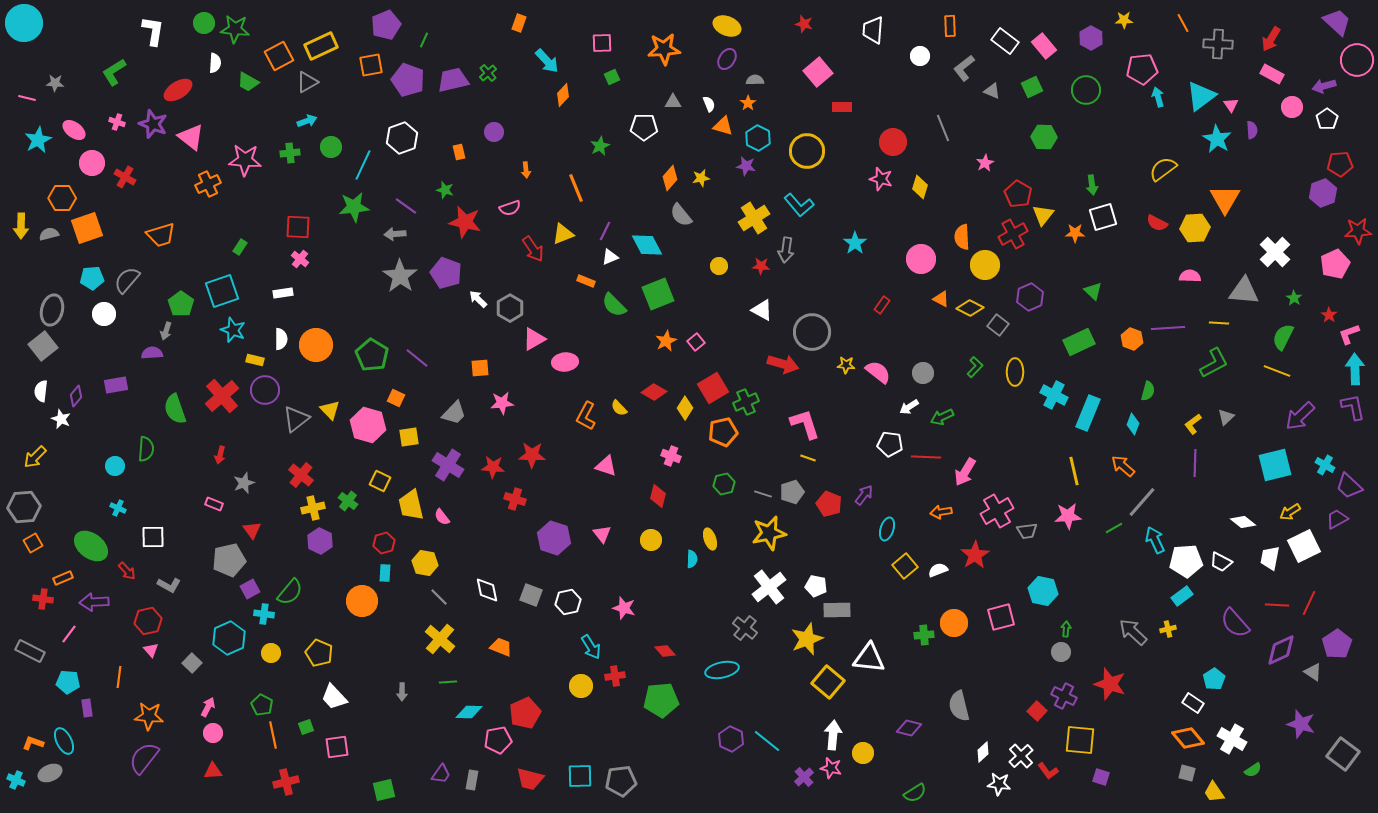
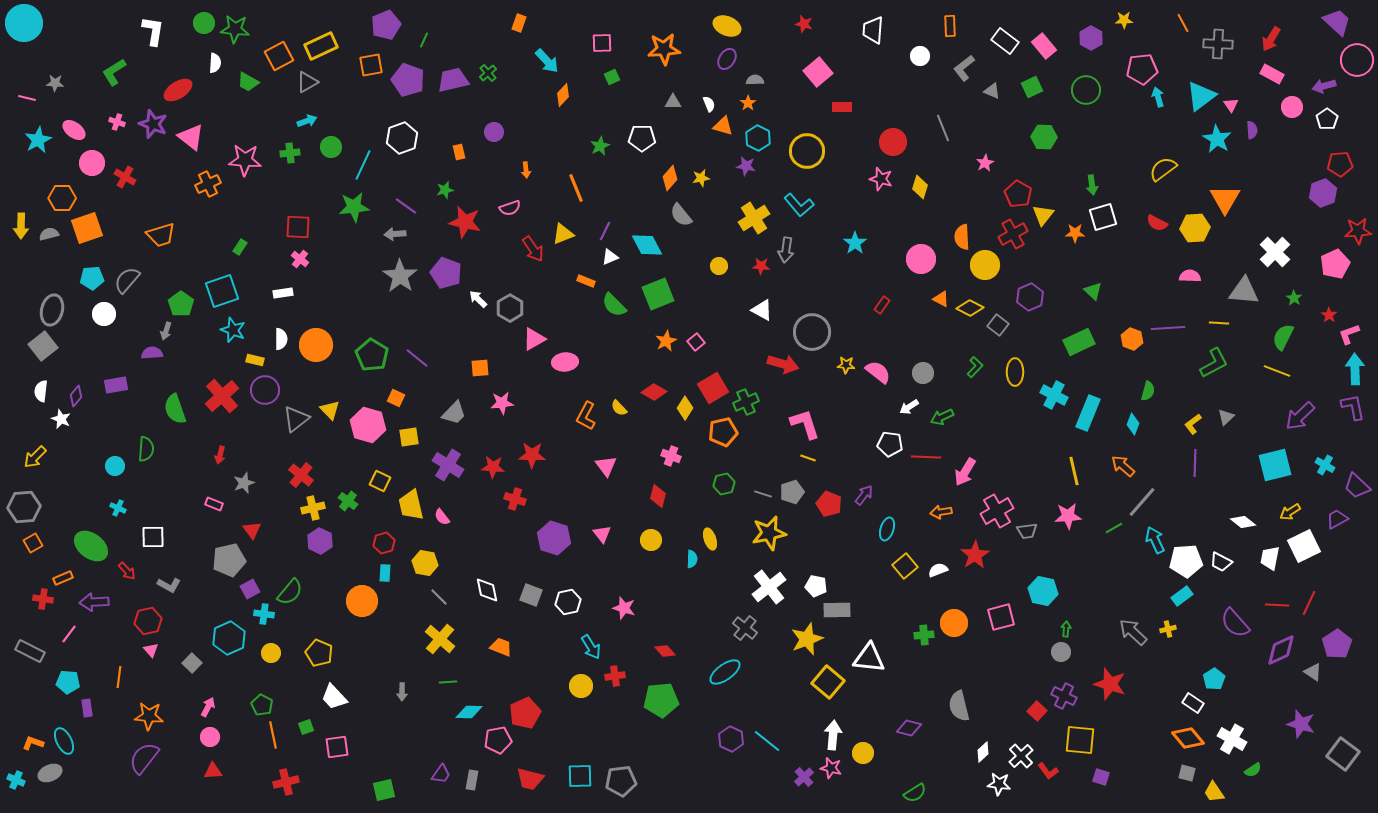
white pentagon at (644, 127): moved 2 px left, 11 px down
green star at (445, 190): rotated 30 degrees counterclockwise
pink triangle at (606, 466): rotated 35 degrees clockwise
purple trapezoid at (1349, 486): moved 8 px right
cyan ellipse at (722, 670): moved 3 px right, 2 px down; rotated 24 degrees counterclockwise
pink circle at (213, 733): moved 3 px left, 4 px down
